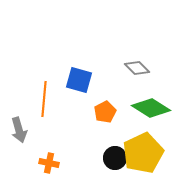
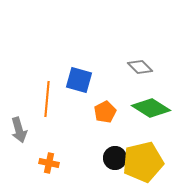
gray diamond: moved 3 px right, 1 px up
orange line: moved 3 px right
yellow pentagon: moved 9 px down; rotated 12 degrees clockwise
